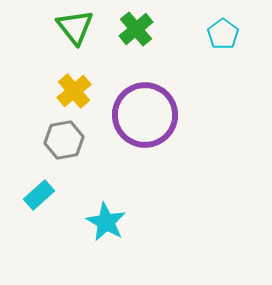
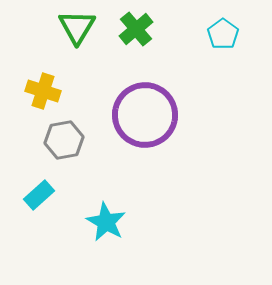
green triangle: moved 2 px right; rotated 9 degrees clockwise
yellow cross: moved 31 px left; rotated 32 degrees counterclockwise
